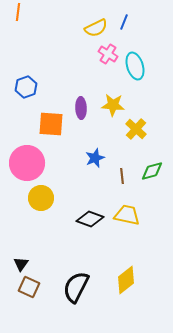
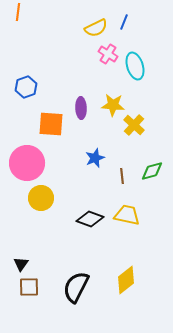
yellow cross: moved 2 px left, 4 px up
brown square: rotated 25 degrees counterclockwise
